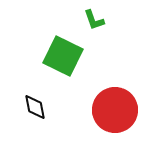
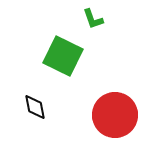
green L-shape: moved 1 px left, 1 px up
red circle: moved 5 px down
